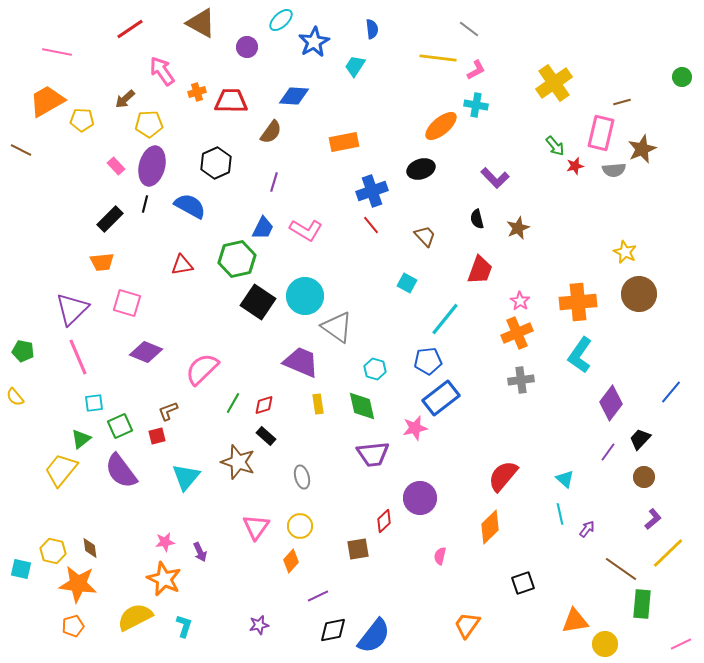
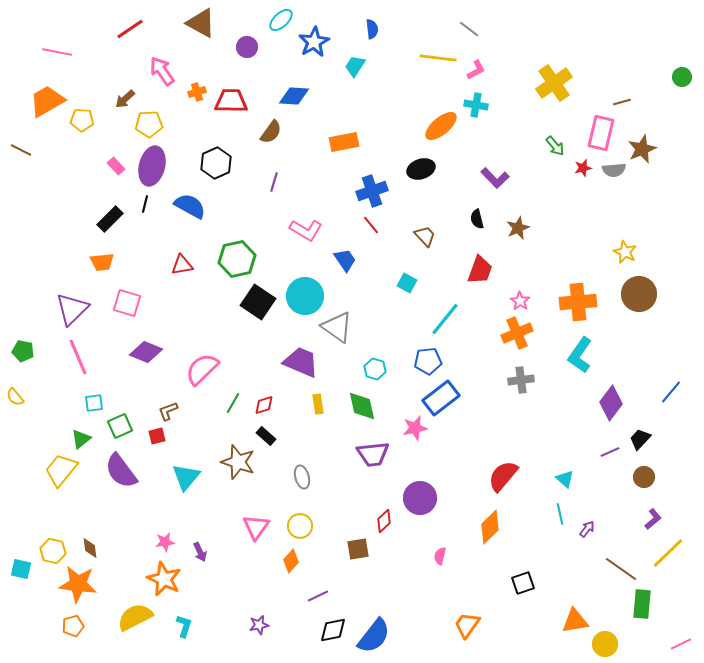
red star at (575, 166): moved 8 px right, 2 px down
blue trapezoid at (263, 228): moved 82 px right, 32 px down; rotated 60 degrees counterclockwise
purple line at (608, 452): moved 2 px right; rotated 30 degrees clockwise
